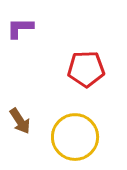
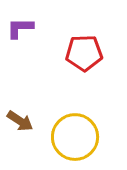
red pentagon: moved 2 px left, 16 px up
brown arrow: rotated 24 degrees counterclockwise
